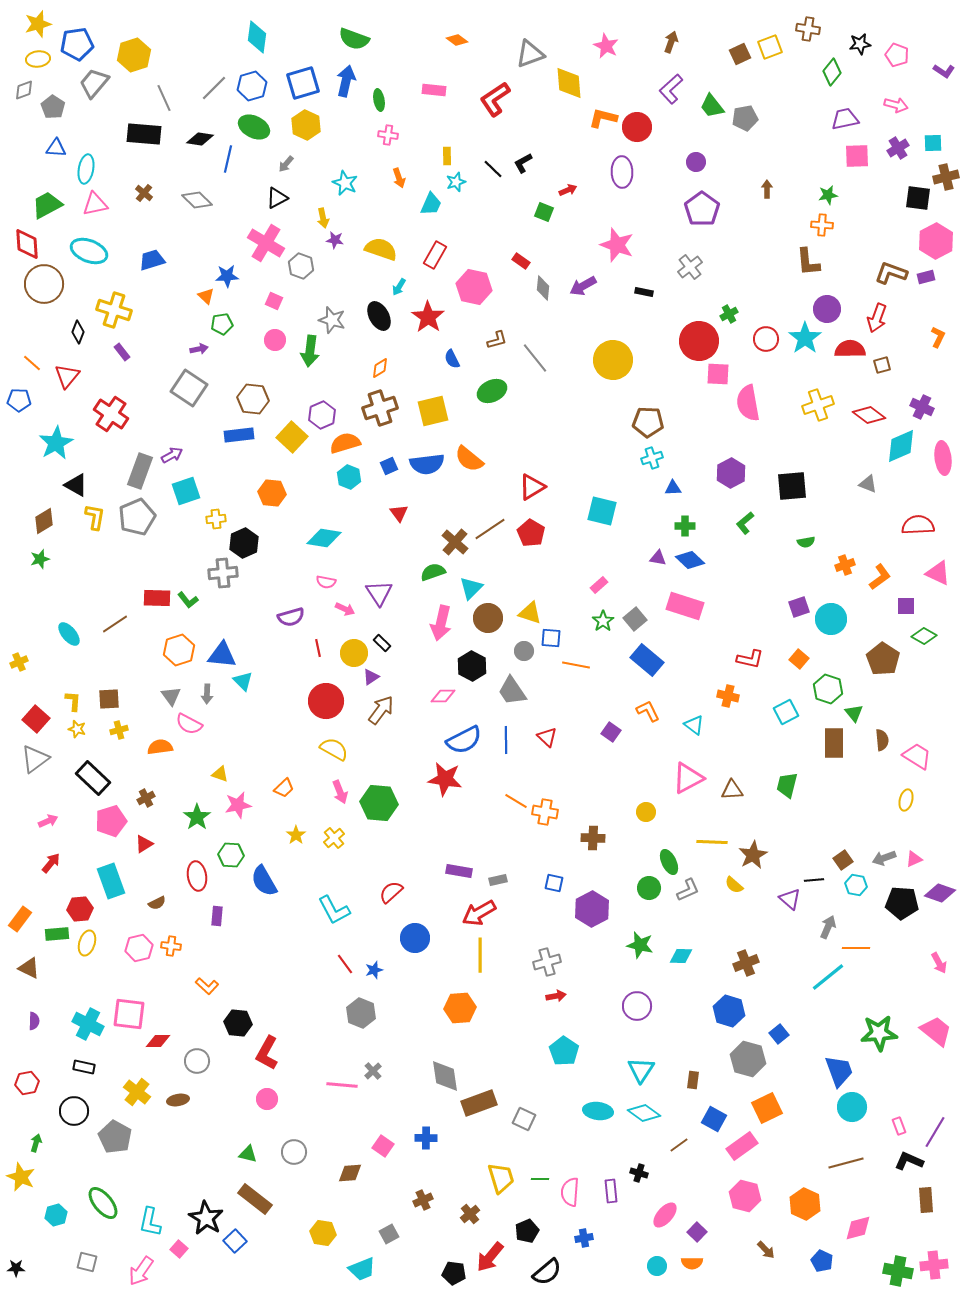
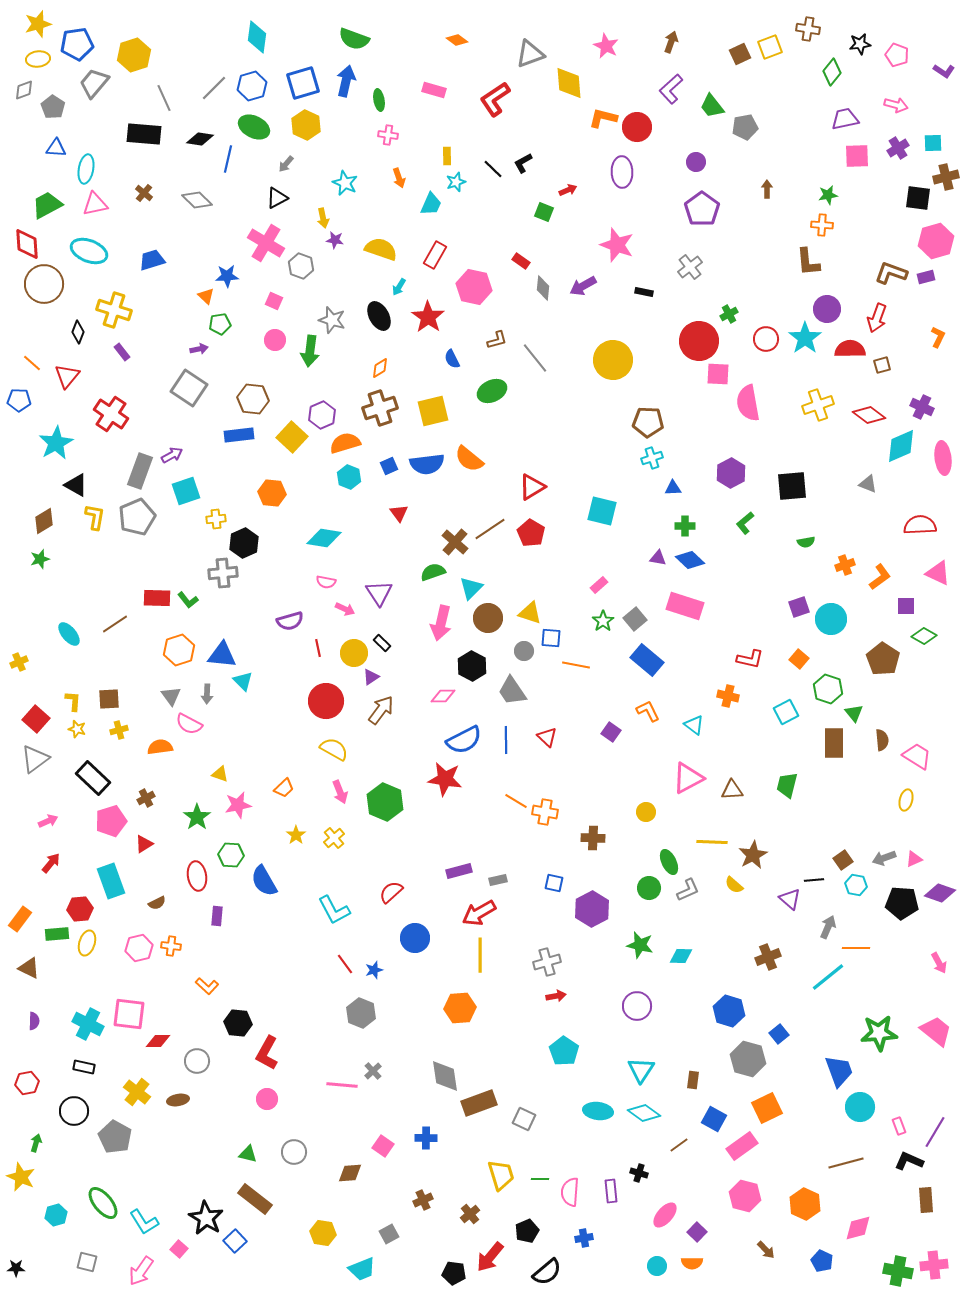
pink rectangle at (434, 90): rotated 10 degrees clockwise
gray pentagon at (745, 118): moved 9 px down
pink hexagon at (936, 241): rotated 12 degrees clockwise
green pentagon at (222, 324): moved 2 px left
red semicircle at (918, 525): moved 2 px right
purple semicircle at (291, 617): moved 1 px left, 4 px down
green hexagon at (379, 803): moved 6 px right, 1 px up; rotated 18 degrees clockwise
purple rectangle at (459, 871): rotated 25 degrees counterclockwise
brown cross at (746, 963): moved 22 px right, 6 px up
cyan circle at (852, 1107): moved 8 px right
yellow trapezoid at (501, 1178): moved 3 px up
cyan L-shape at (150, 1222): moved 6 px left; rotated 44 degrees counterclockwise
